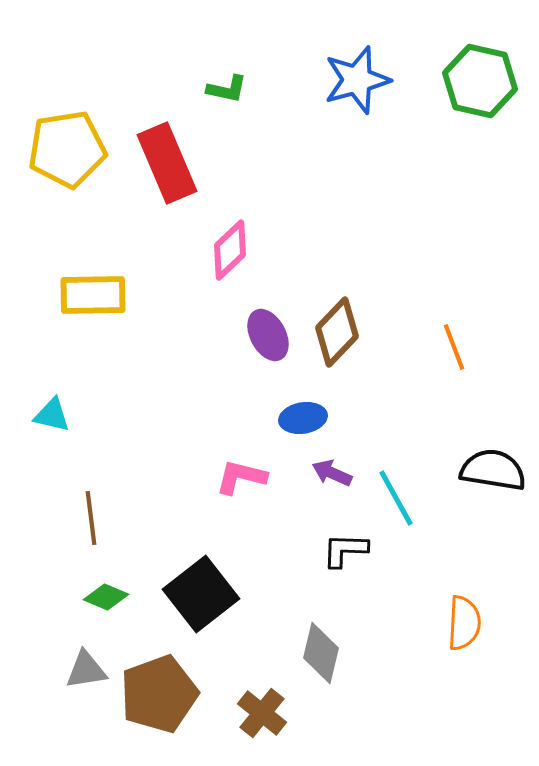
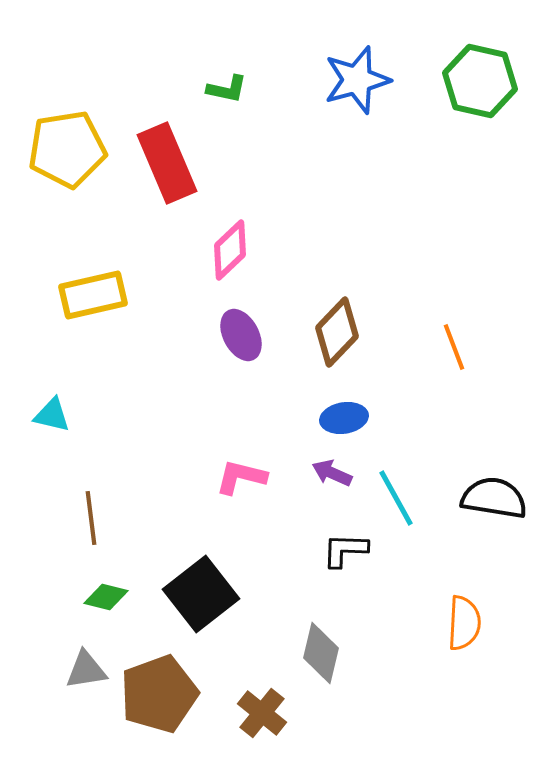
yellow rectangle: rotated 12 degrees counterclockwise
purple ellipse: moved 27 px left
blue ellipse: moved 41 px right
black semicircle: moved 1 px right, 28 px down
green diamond: rotated 9 degrees counterclockwise
